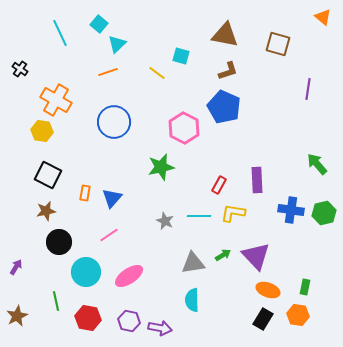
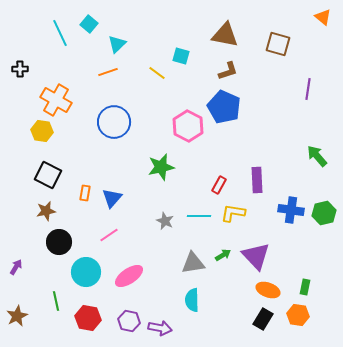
cyan square at (99, 24): moved 10 px left
black cross at (20, 69): rotated 35 degrees counterclockwise
pink hexagon at (184, 128): moved 4 px right, 2 px up
green arrow at (317, 164): moved 8 px up
